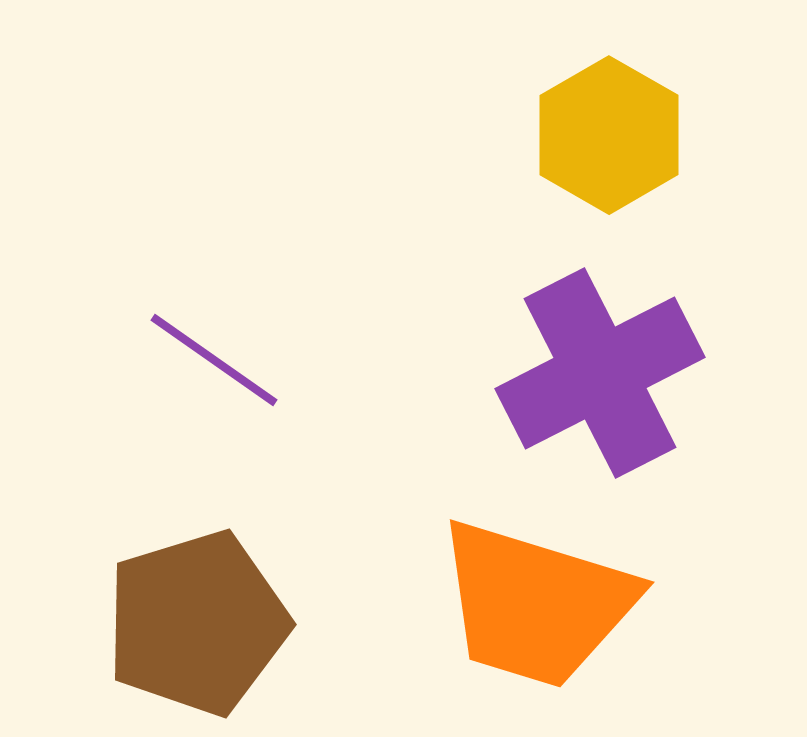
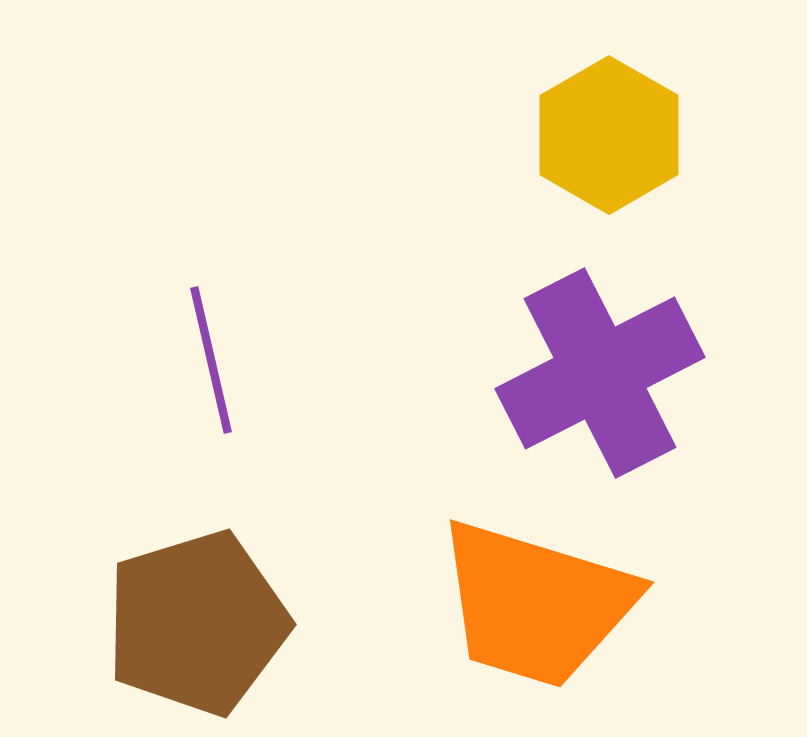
purple line: moved 3 px left; rotated 42 degrees clockwise
